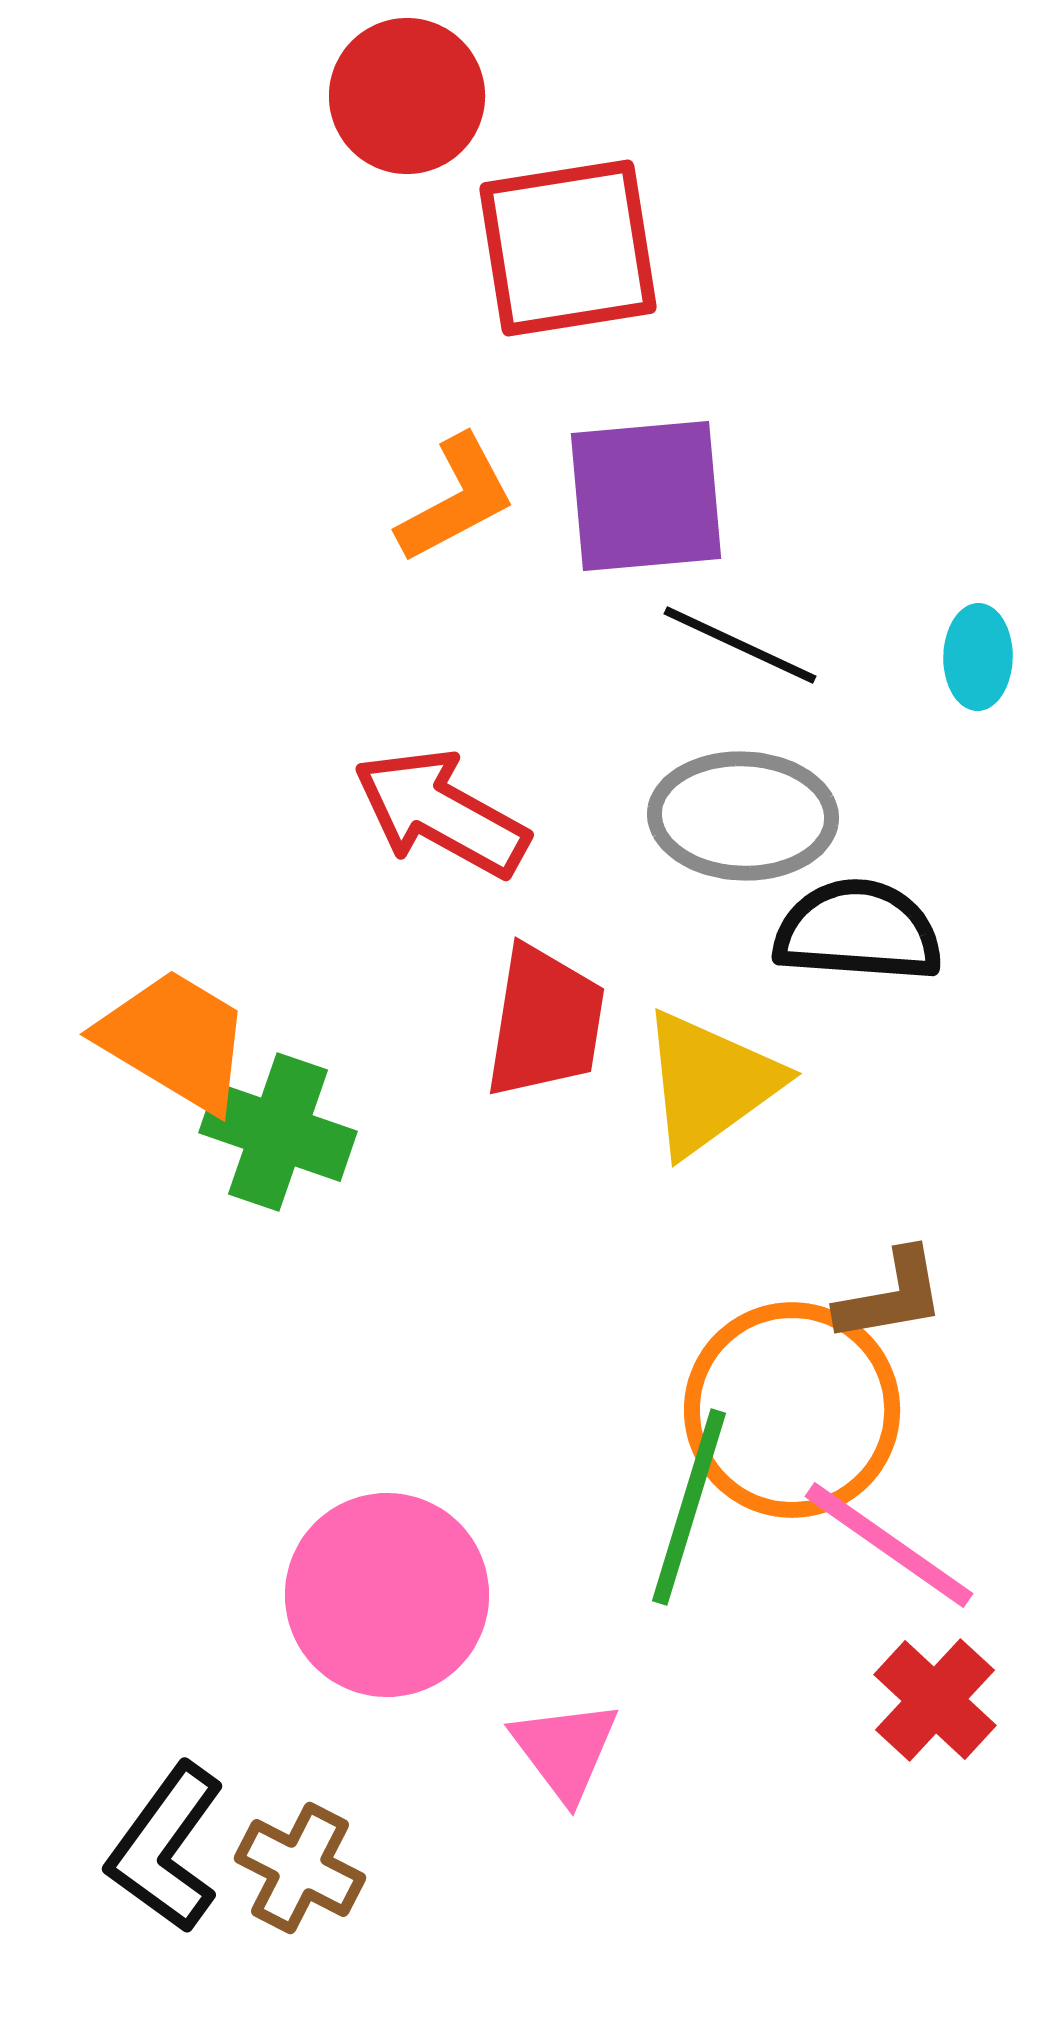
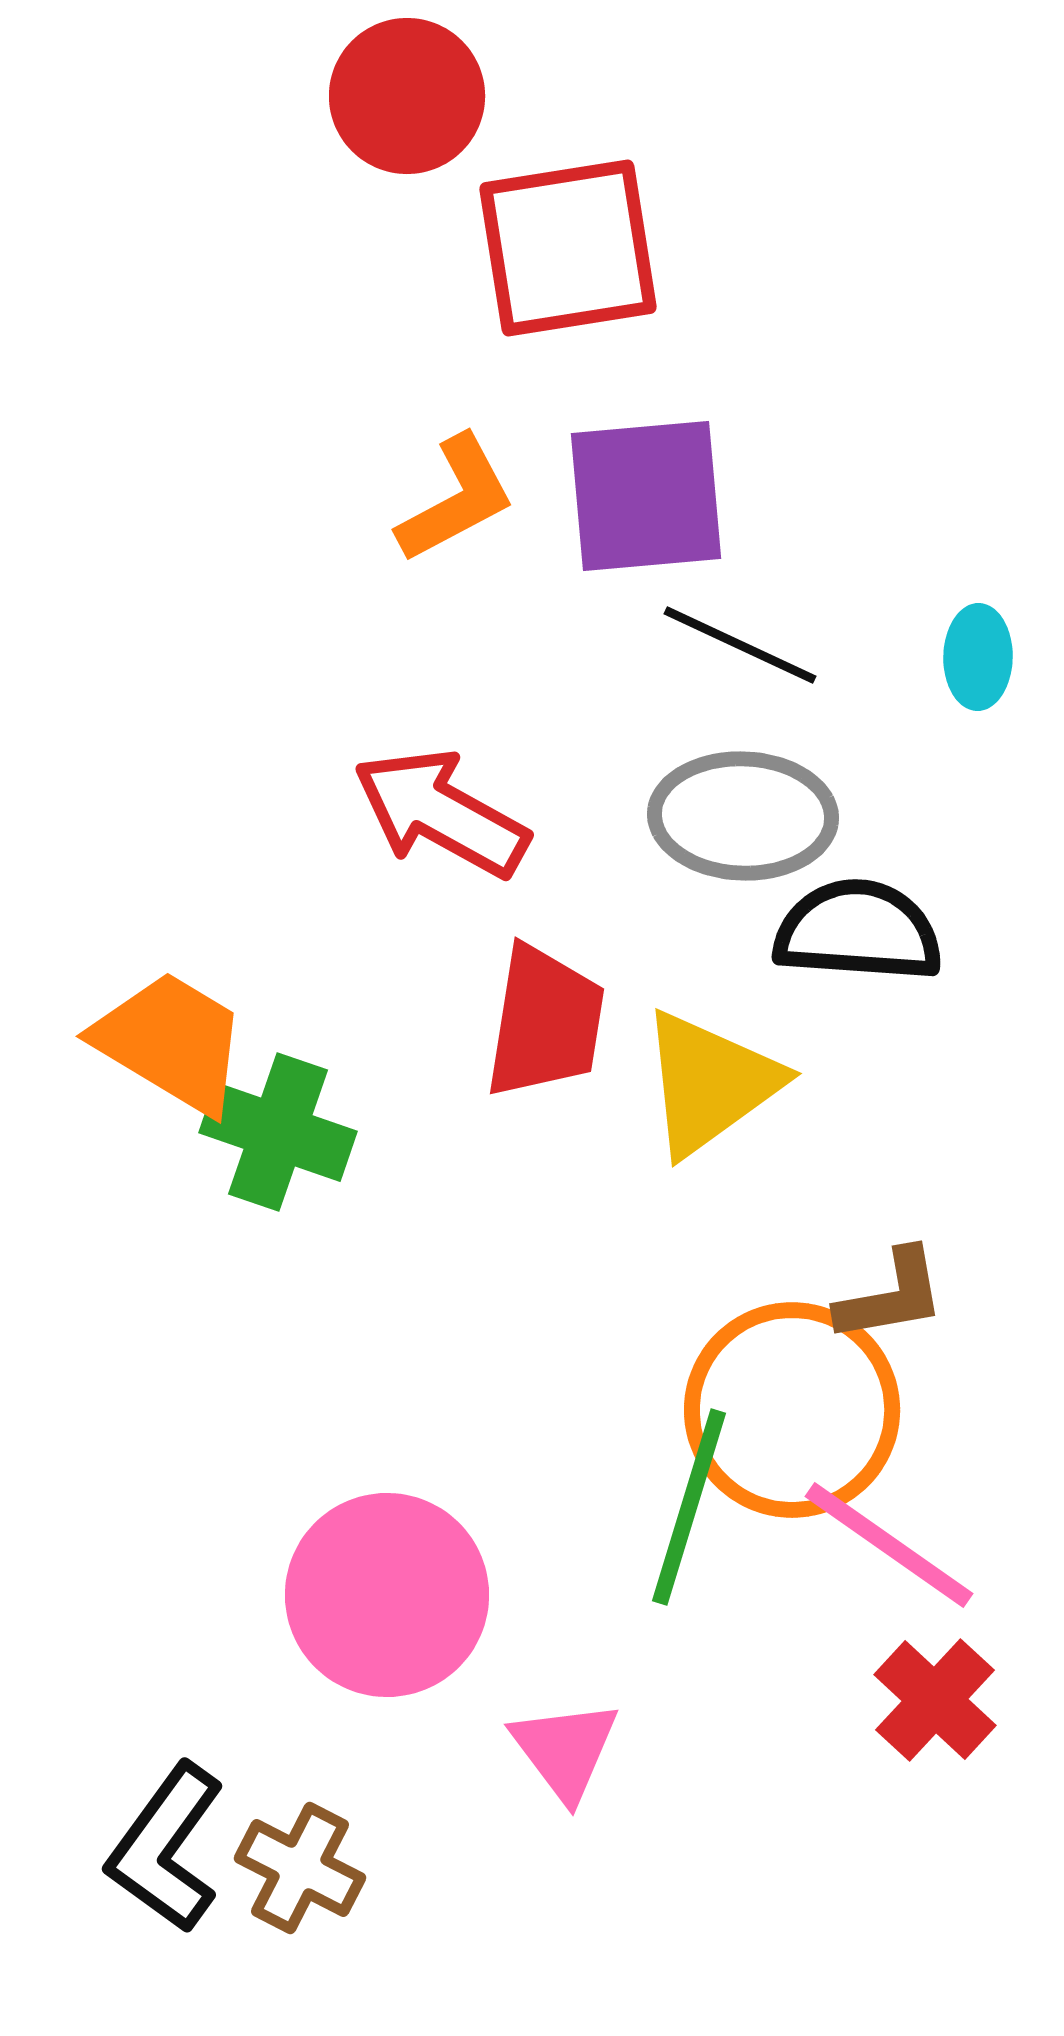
orange trapezoid: moved 4 px left, 2 px down
